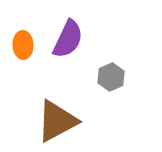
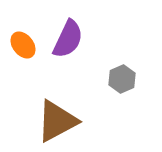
orange ellipse: rotated 36 degrees counterclockwise
gray hexagon: moved 11 px right, 2 px down
